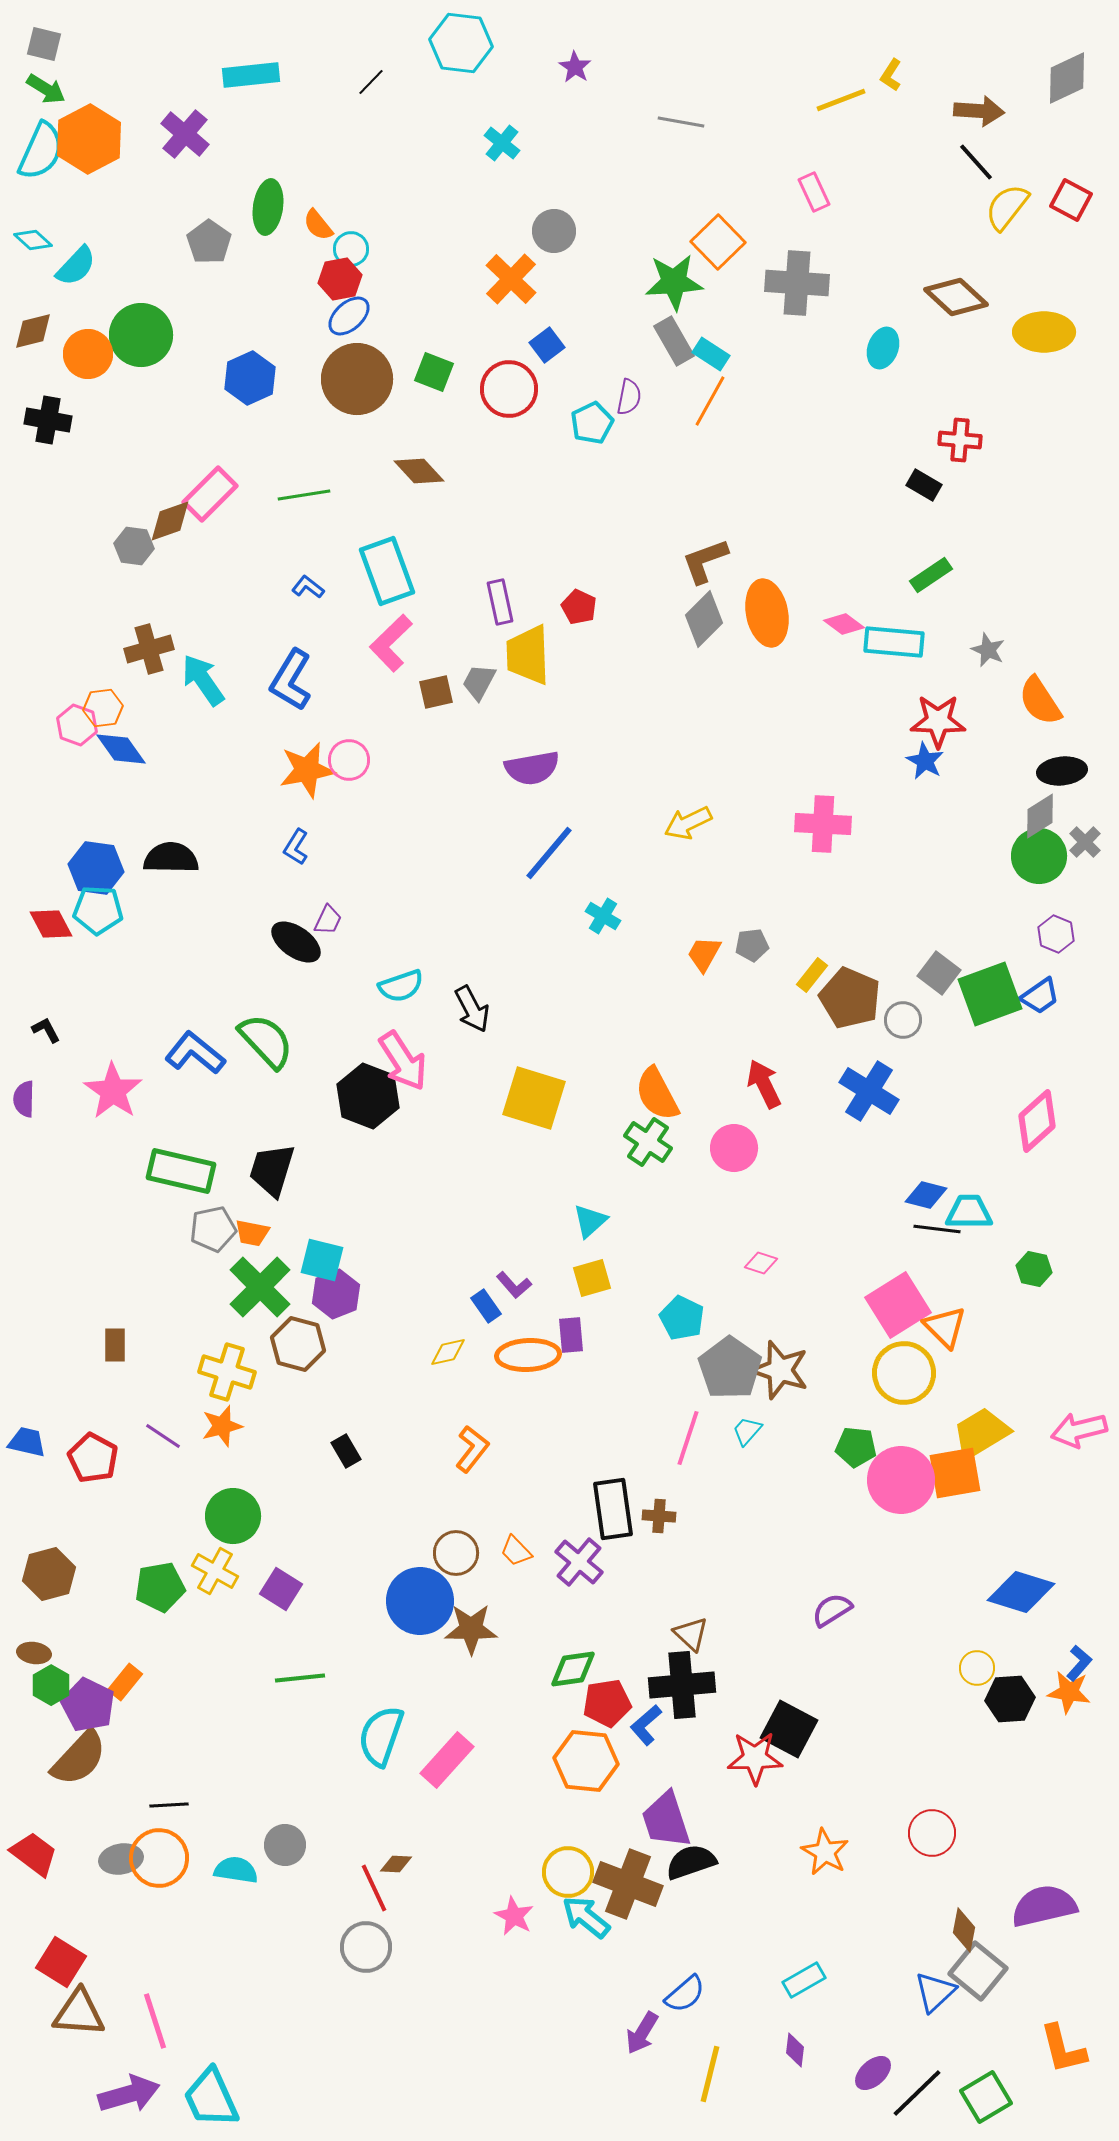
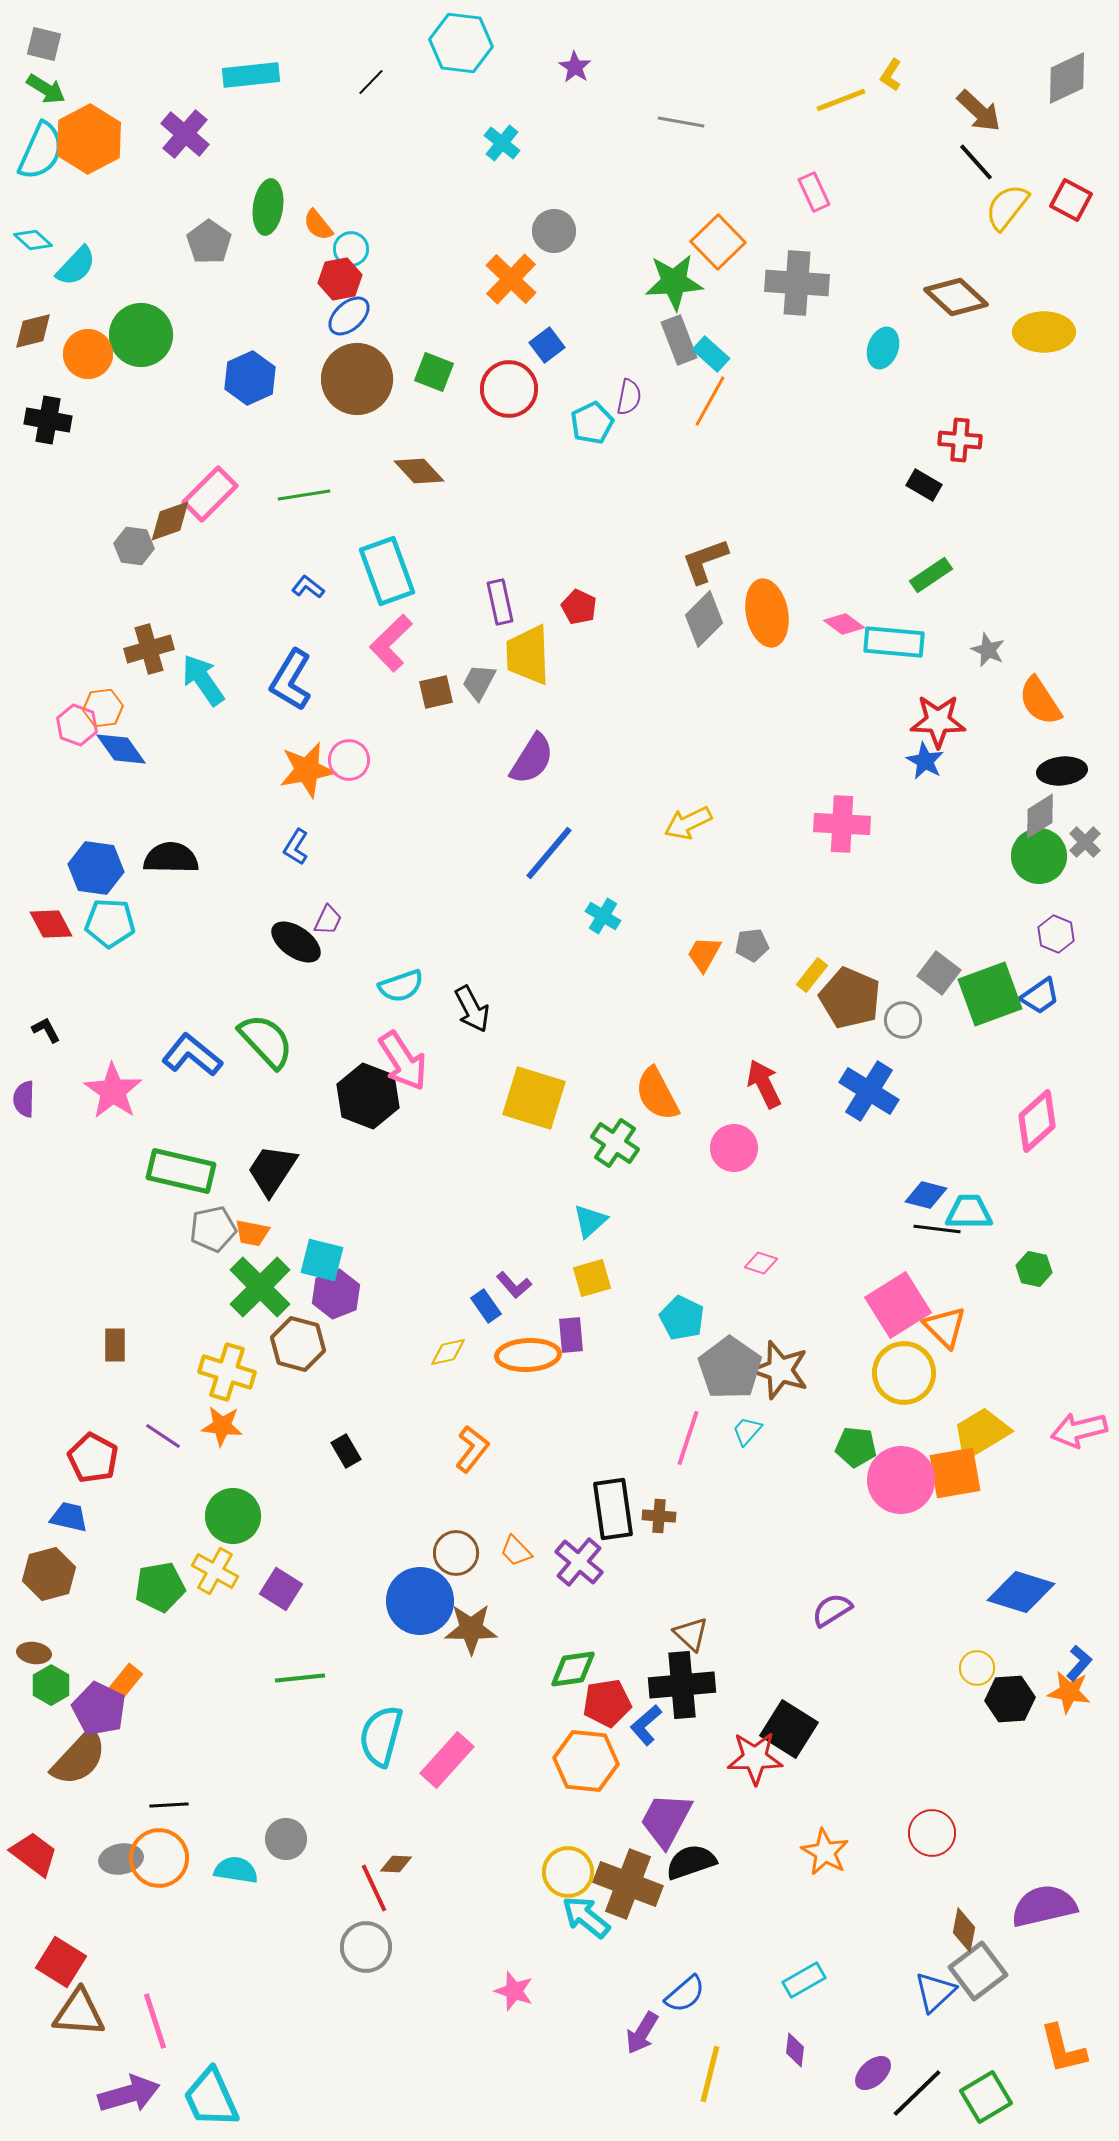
brown arrow at (979, 111): rotated 39 degrees clockwise
gray rectangle at (674, 341): moved 5 px right, 1 px up; rotated 9 degrees clockwise
cyan rectangle at (711, 354): rotated 9 degrees clockwise
purple semicircle at (532, 768): moved 9 px up; rotated 48 degrees counterclockwise
pink cross at (823, 824): moved 19 px right
cyan pentagon at (98, 910): moved 12 px right, 13 px down
blue L-shape at (195, 1053): moved 3 px left, 2 px down
green cross at (648, 1142): moved 33 px left, 1 px down
black trapezoid at (272, 1170): rotated 16 degrees clockwise
orange star at (222, 1426): rotated 21 degrees clockwise
blue trapezoid at (27, 1442): moved 42 px right, 75 px down
purple pentagon at (88, 1705): moved 11 px right, 4 px down
black square at (789, 1729): rotated 4 degrees clockwise
cyan semicircle at (381, 1736): rotated 4 degrees counterclockwise
purple trapezoid at (666, 1820): rotated 46 degrees clockwise
gray circle at (285, 1845): moved 1 px right, 6 px up
pink star at (514, 1916): moved 75 px down; rotated 9 degrees counterclockwise
gray square at (978, 1971): rotated 14 degrees clockwise
